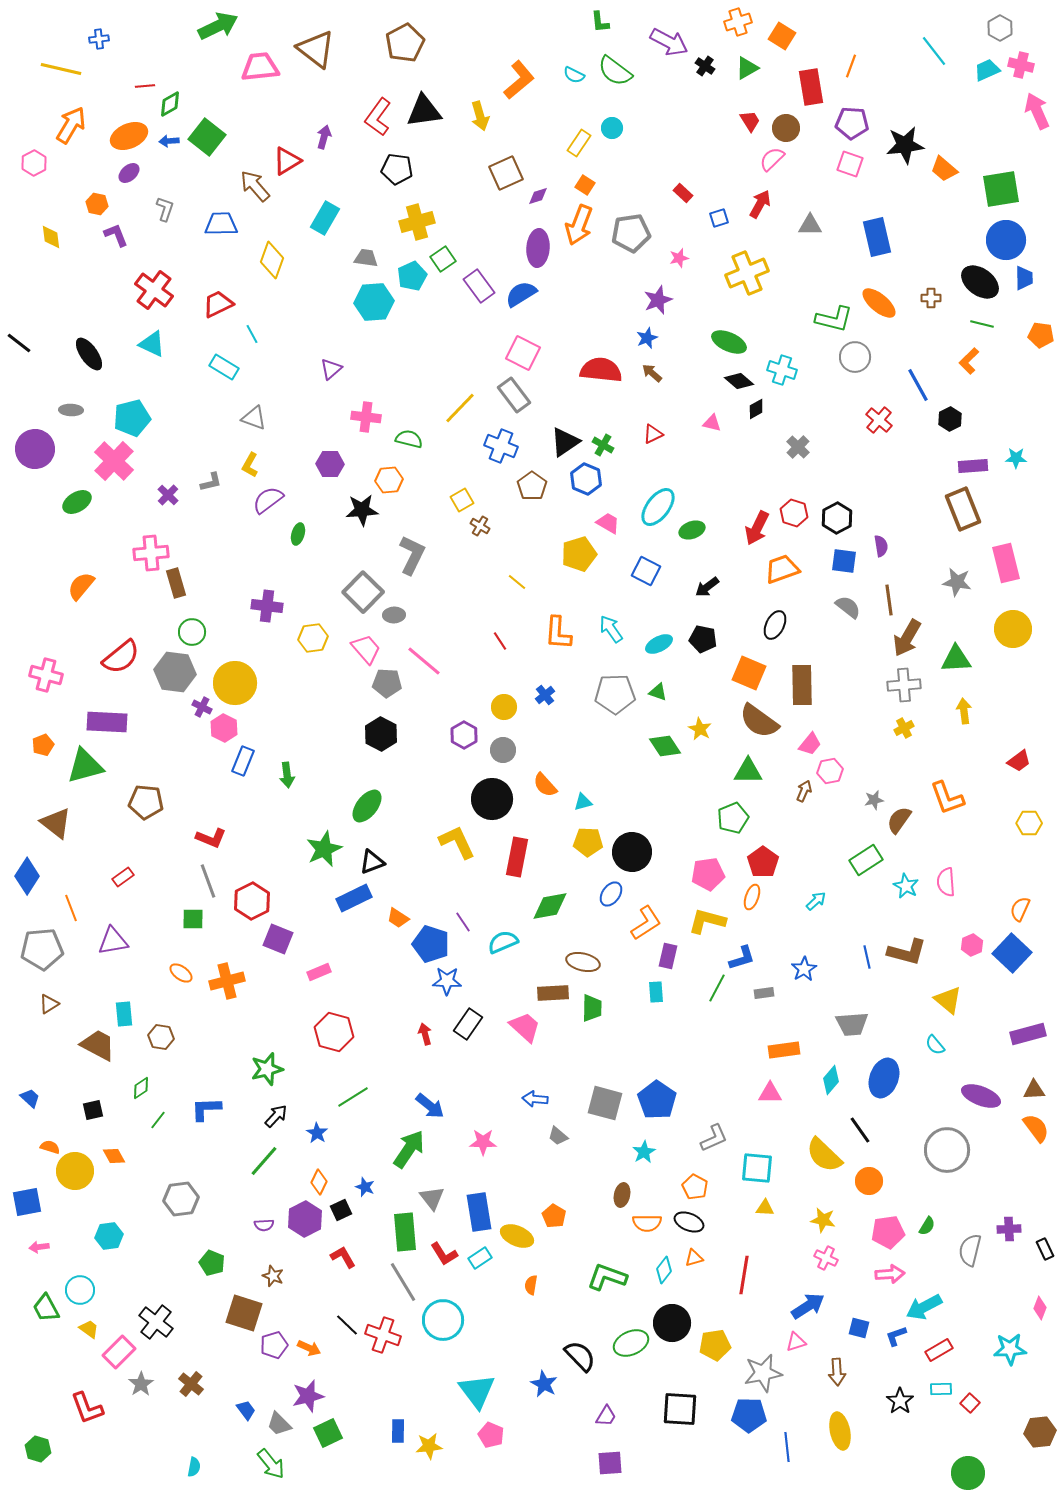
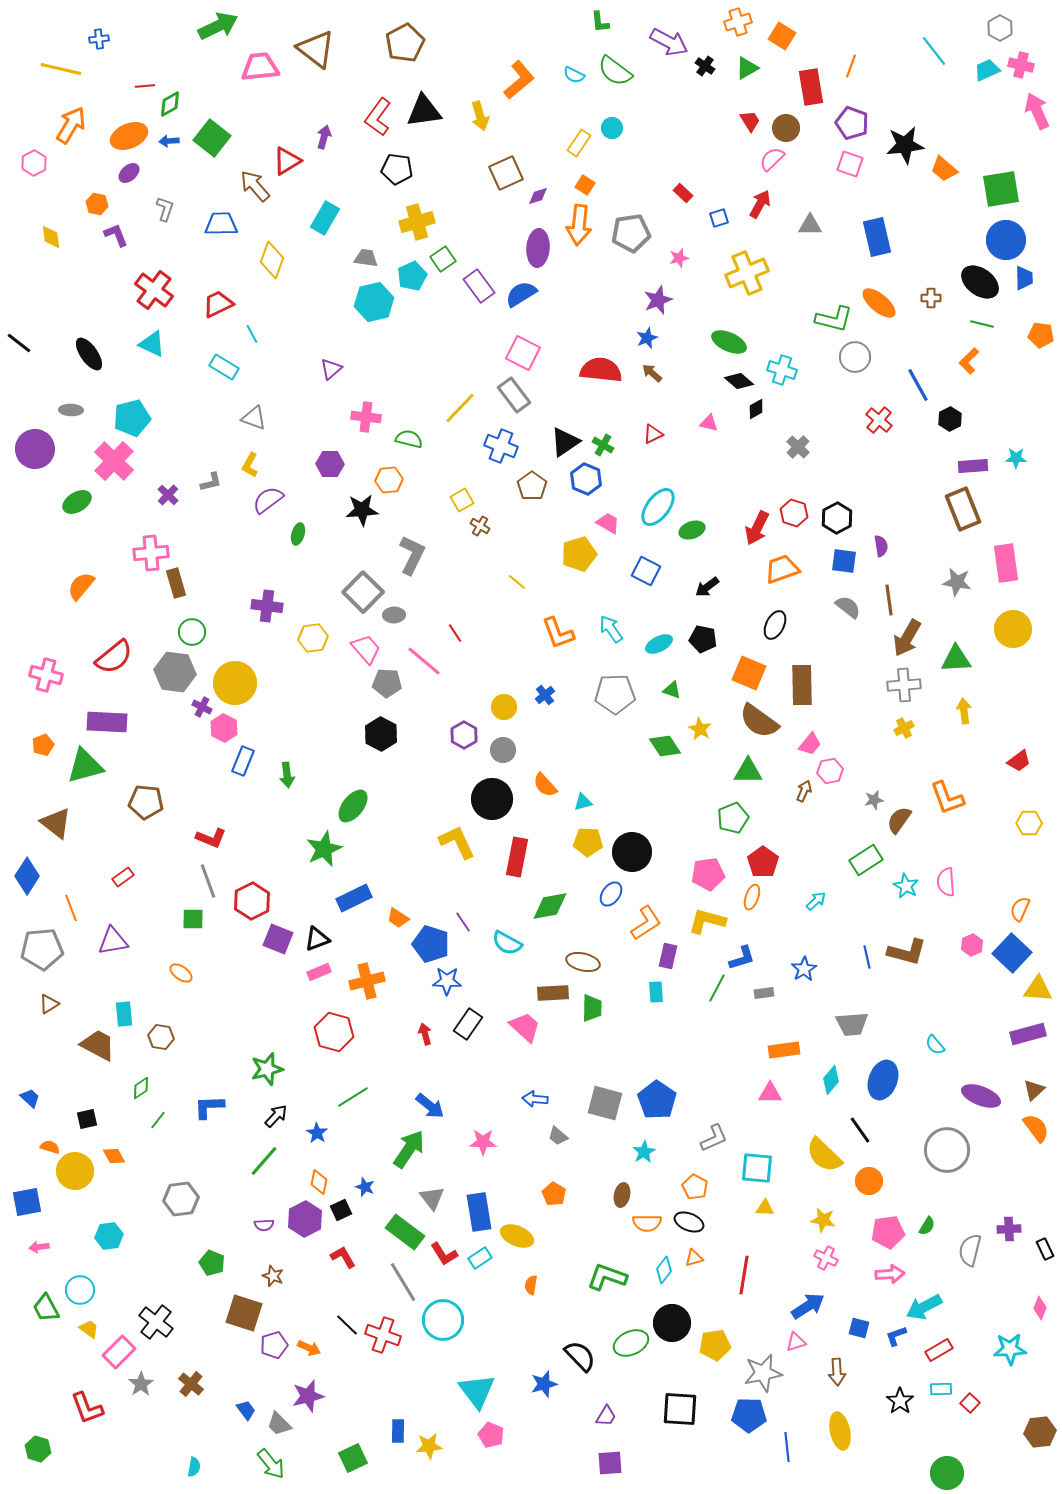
purple pentagon at (852, 123): rotated 16 degrees clockwise
green square at (207, 137): moved 5 px right, 1 px down
orange arrow at (579, 225): rotated 15 degrees counterclockwise
cyan hexagon at (374, 302): rotated 9 degrees counterclockwise
pink triangle at (712, 423): moved 3 px left
pink rectangle at (1006, 563): rotated 6 degrees clockwise
orange L-shape at (558, 633): rotated 24 degrees counterclockwise
red line at (500, 641): moved 45 px left, 8 px up
red semicircle at (121, 657): moved 7 px left
green triangle at (658, 692): moved 14 px right, 2 px up
green ellipse at (367, 806): moved 14 px left
black triangle at (372, 862): moved 55 px left, 77 px down
cyan semicircle at (503, 942): moved 4 px right, 1 px down; rotated 128 degrees counterclockwise
orange cross at (227, 981): moved 140 px right
yellow triangle at (948, 1000): moved 90 px right, 11 px up; rotated 36 degrees counterclockwise
blue ellipse at (884, 1078): moved 1 px left, 2 px down
brown triangle at (1034, 1090): rotated 40 degrees counterclockwise
blue L-shape at (206, 1109): moved 3 px right, 2 px up
black square at (93, 1110): moved 6 px left, 9 px down
orange diamond at (319, 1182): rotated 15 degrees counterclockwise
orange pentagon at (554, 1216): moved 22 px up
green rectangle at (405, 1232): rotated 48 degrees counterclockwise
blue star at (544, 1384): rotated 28 degrees clockwise
green square at (328, 1433): moved 25 px right, 25 px down
green circle at (968, 1473): moved 21 px left
